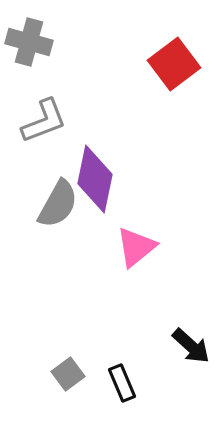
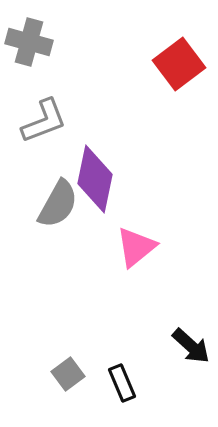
red square: moved 5 px right
